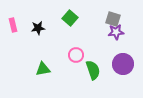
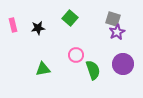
purple star: moved 1 px right; rotated 21 degrees counterclockwise
